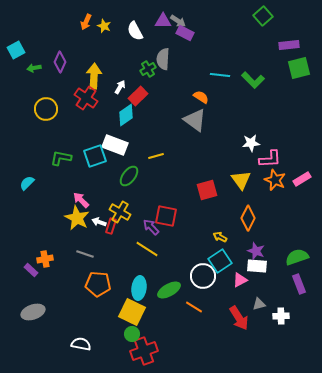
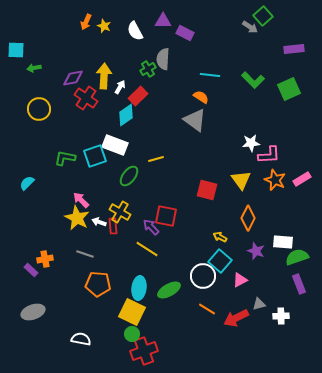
gray arrow at (178, 21): moved 72 px right, 6 px down
purple rectangle at (289, 45): moved 5 px right, 4 px down
cyan square at (16, 50): rotated 30 degrees clockwise
purple diamond at (60, 62): moved 13 px right, 16 px down; rotated 55 degrees clockwise
green square at (299, 68): moved 10 px left, 21 px down; rotated 10 degrees counterclockwise
cyan line at (220, 75): moved 10 px left
yellow arrow at (94, 76): moved 10 px right
yellow circle at (46, 109): moved 7 px left
yellow line at (156, 156): moved 3 px down
green L-shape at (61, 158): moved 4 px right
pink L-shape at (270, 159): moved 1 px left, 4 px up
red square at (207, 190): rotated 30 degrees clockwise
red rectangle at (111, 226): moved 2 px right; rotated 21 degrees counterclockwise
cyan square at (220, 261): rotated 15 degrees counterclockwise
white rectangle at (257, 266): moved 26 px right, 24 px up
orange line at (194, 307): moved 13 px right, 2 px down
red arrow at (239, 318): moved 3 px left; rotated 95 degrees clockwise
white semicircle at (81, 344): moved 5 px up
